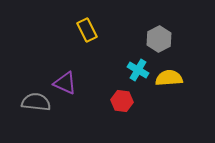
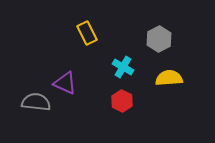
yellow rectangle: moved 3 px down
cyan cross: moved 15 px left, 3 px up
red hexagon: rotated 20 degrees clockwise
